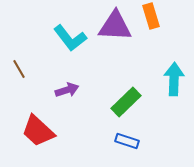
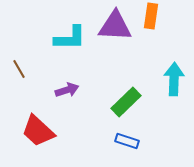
orange rectangle: rotated 25 degrees clockwise
cyan L-shape: rotated 52 degrees counterclockwise
